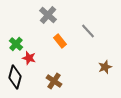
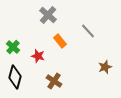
green cross: moved 3 px left, 3 px down
red star: moved 9 px right, 2 px up
